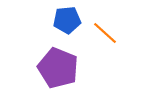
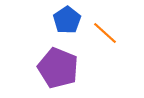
blue pentagon: rotated 28 degrees counterclockwise
